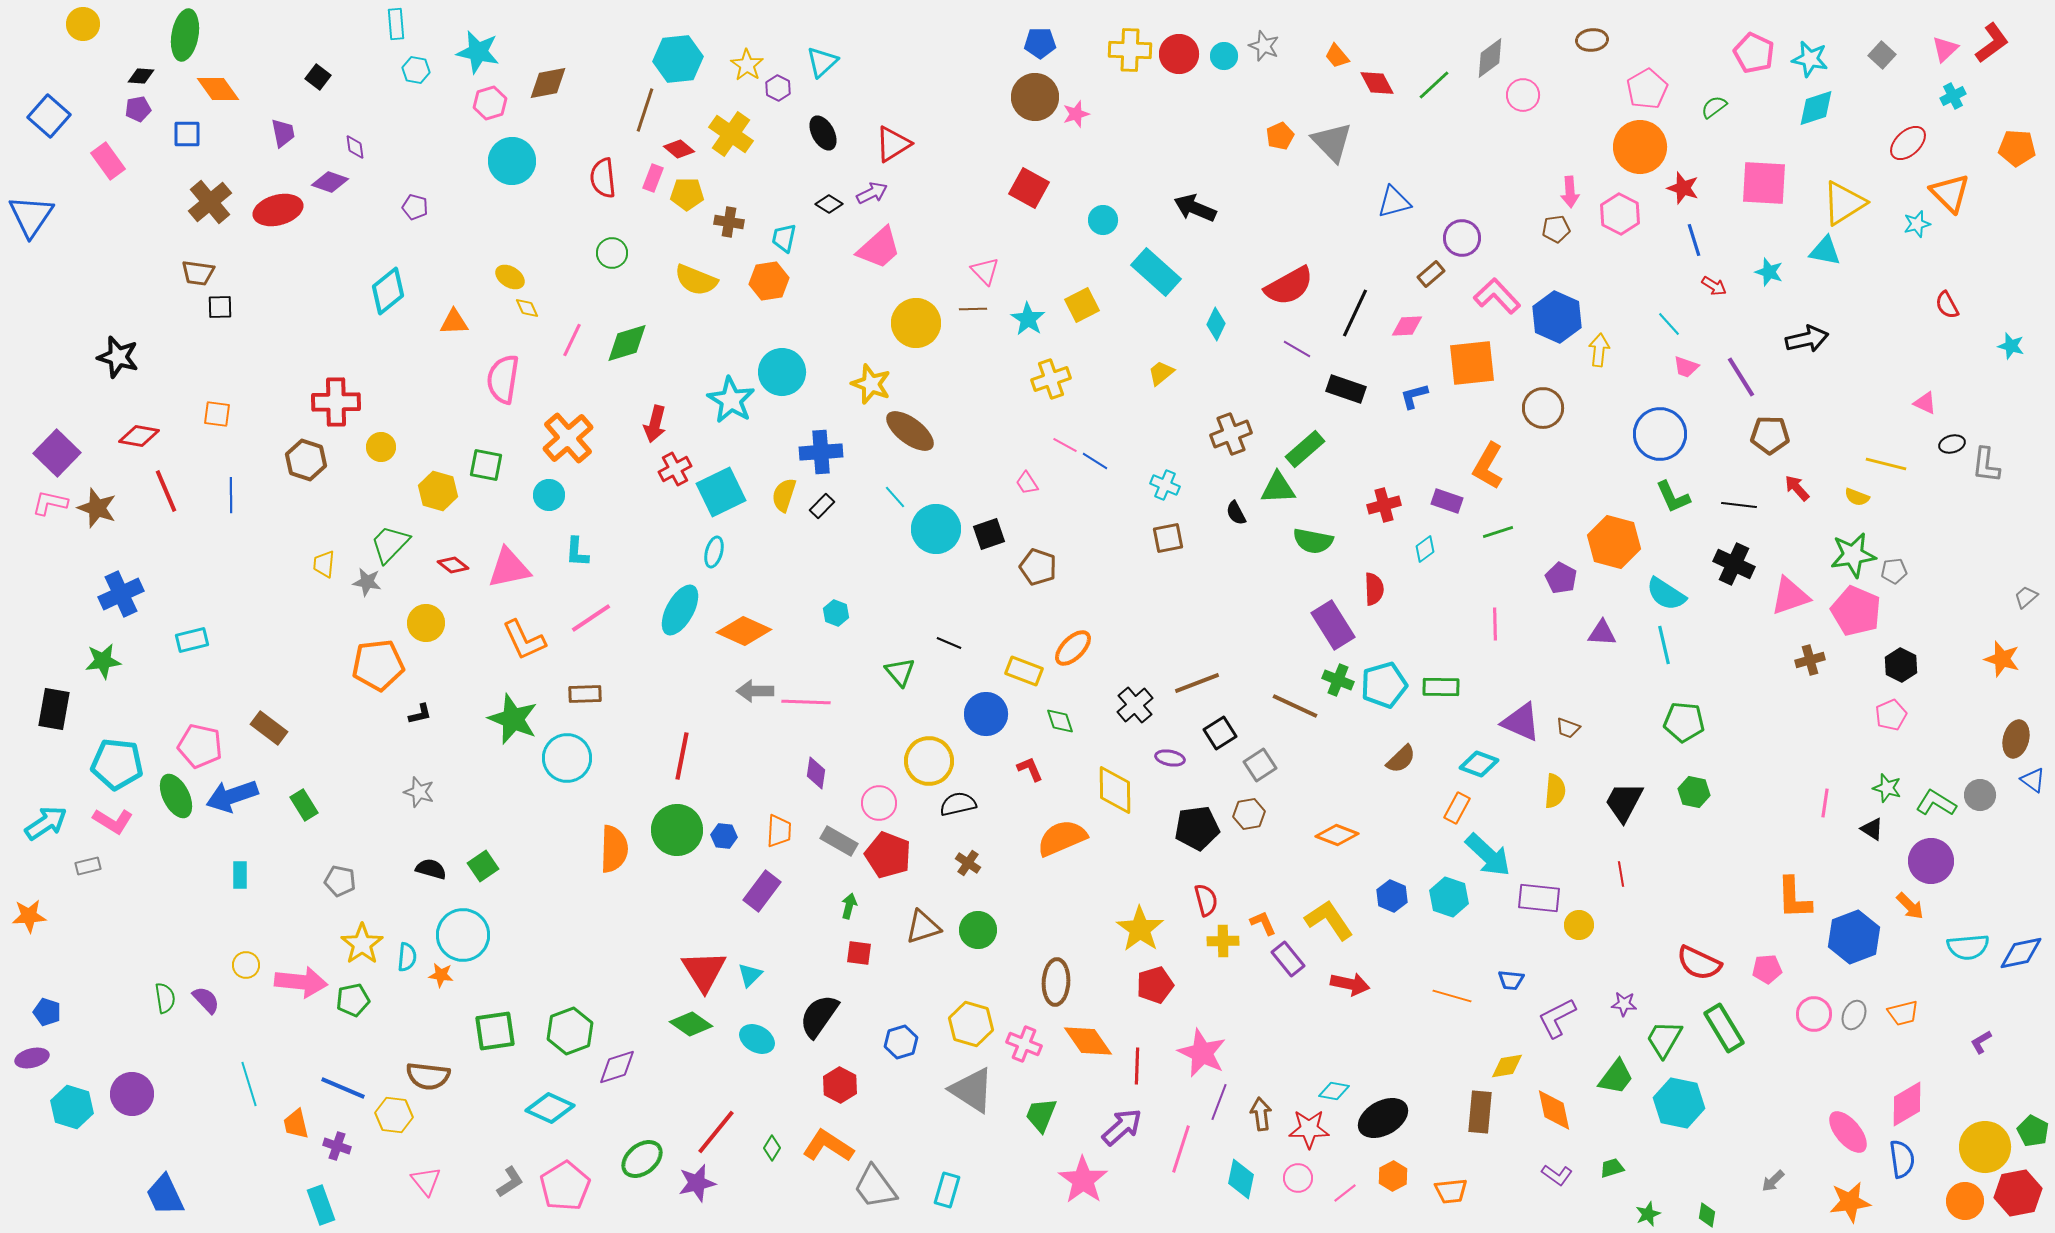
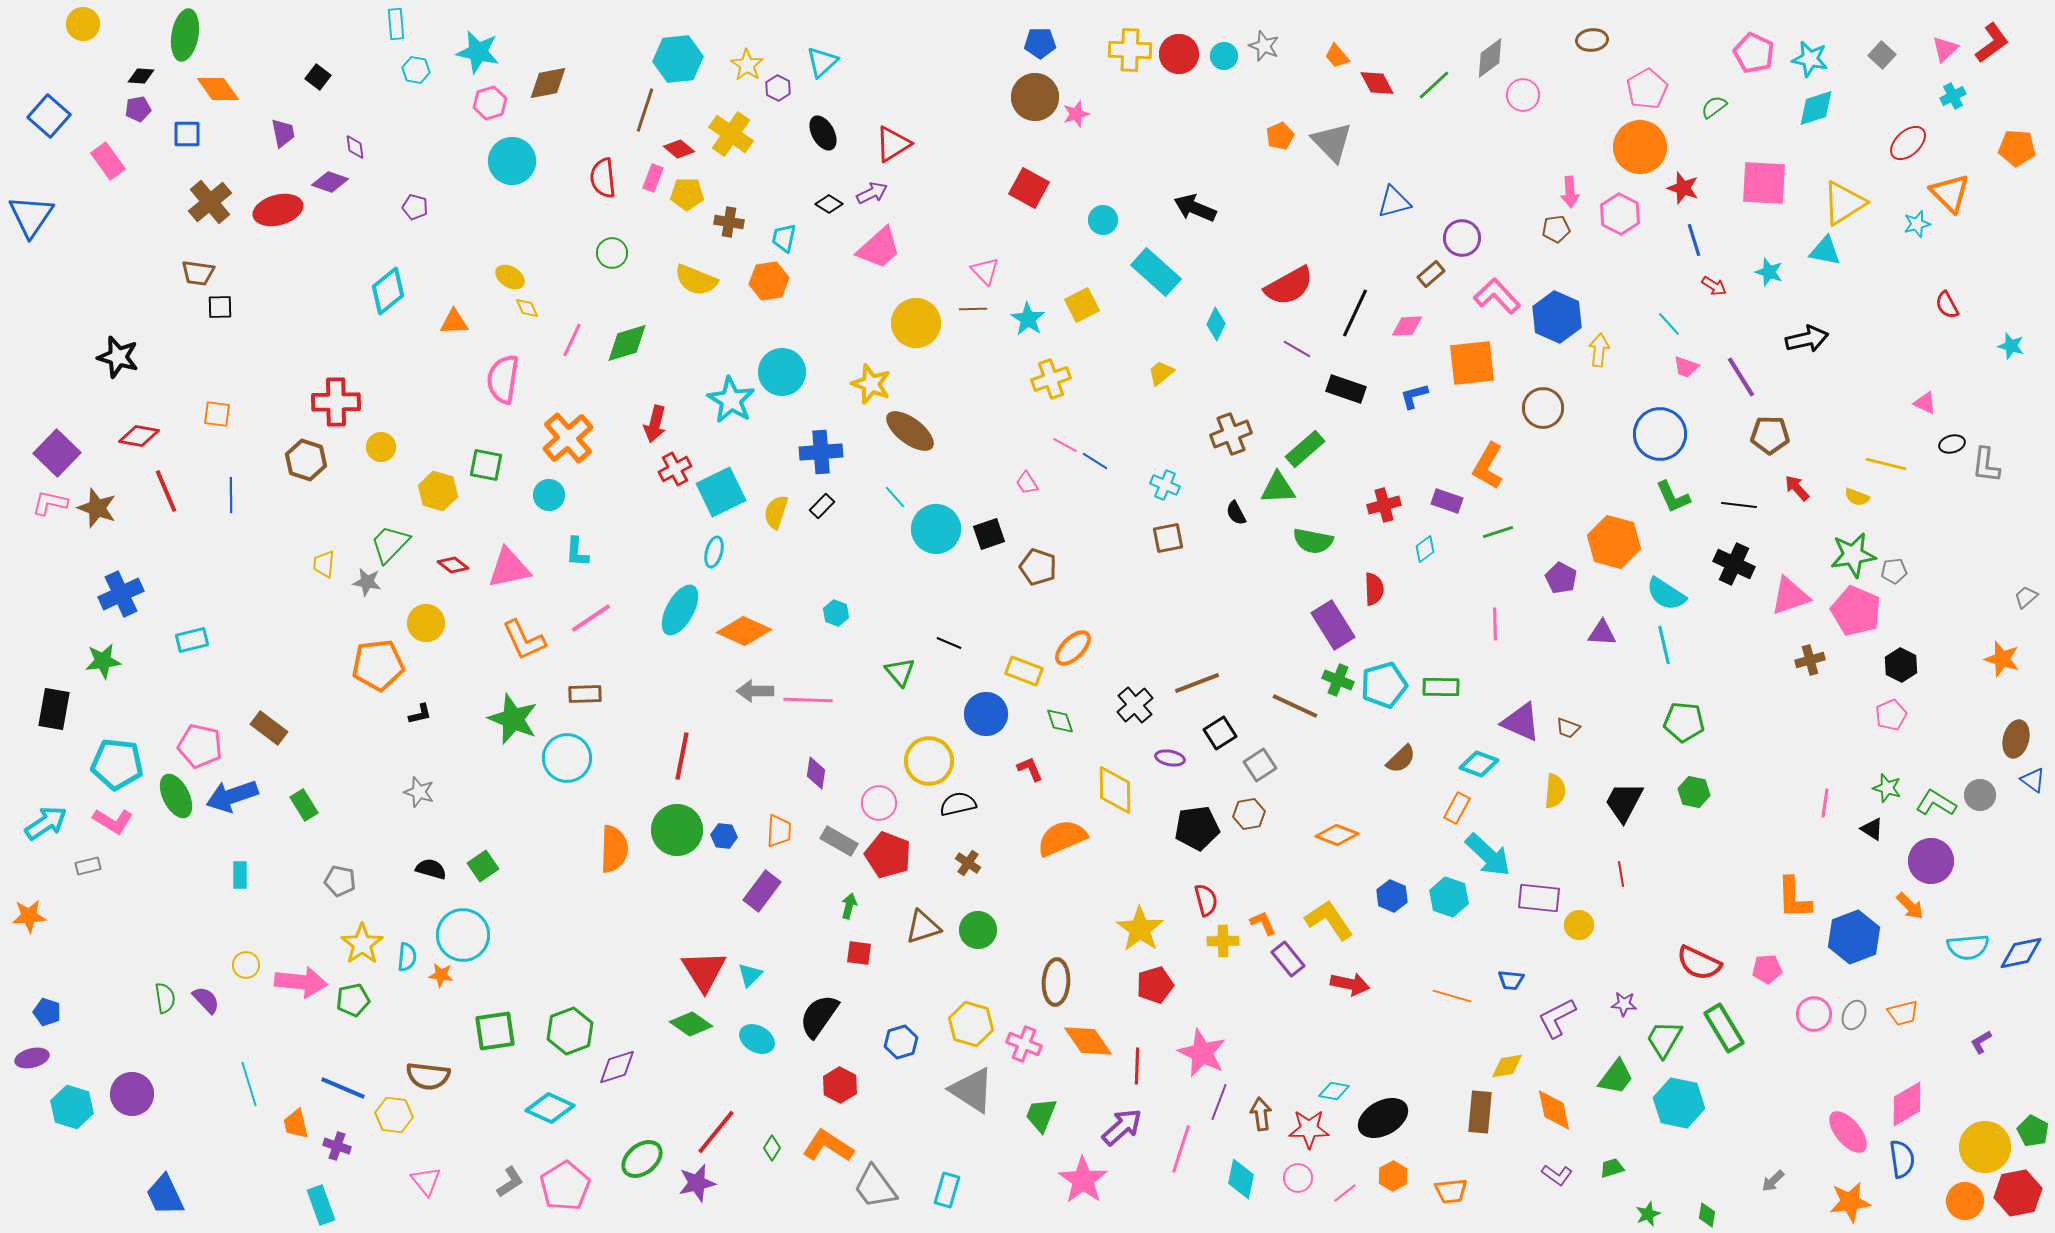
yellow semicircle at (784, 495): moved 8 px left, 17 px down
pink line at (806, 702): moved 2 px right, 2 px up
